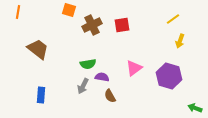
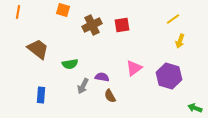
orange square: moved 6 px left
green semicircle: moved 18 px left
